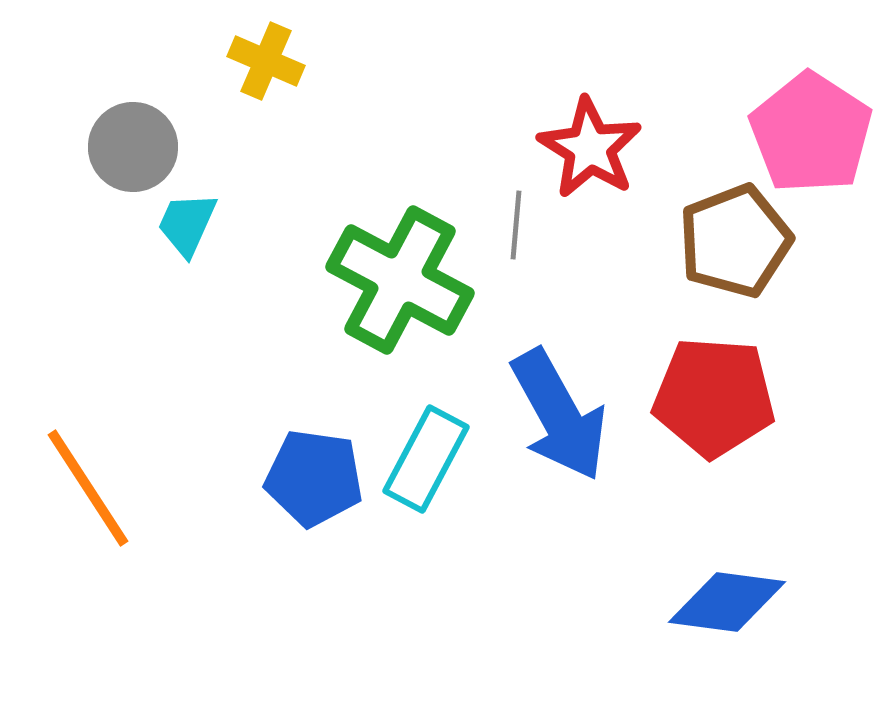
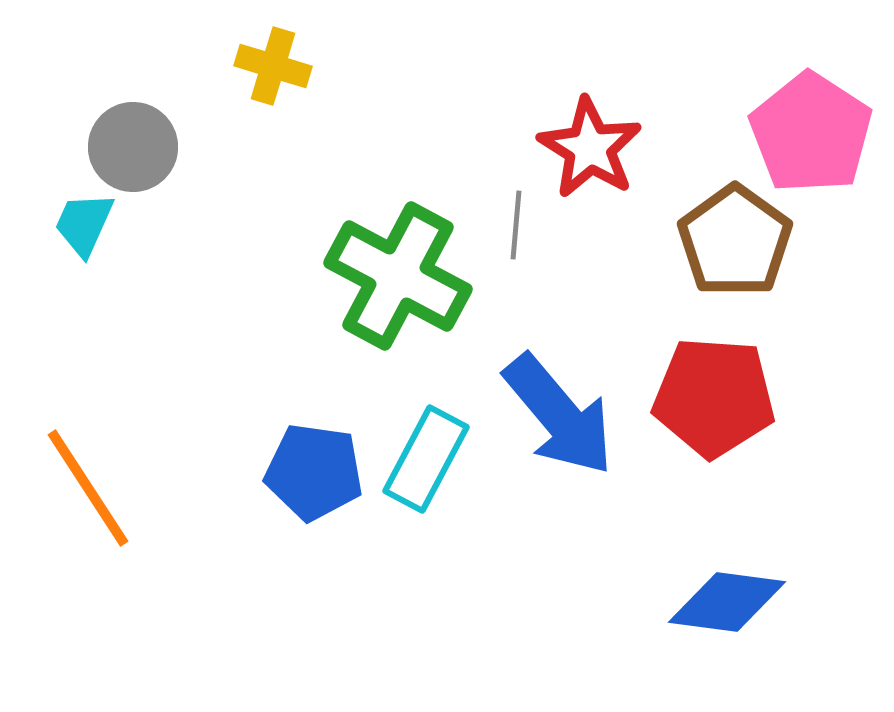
yellow cross: moved 7 px right, 5 px down; rotated 6 degrees counterclockwise
cyan trapezoid: moved 103 px left
brown pentagon: rotated 15 degrees counterclockwise
green cross: moved 2 px left, 4 px up
blue arrow: rotated 11 degrees counterclockwise
blue pentagon: moved 6 px up
